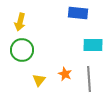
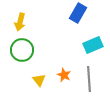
blue rectangle: rotated 66 degrees counterclockwise
cyan rectangle: rotated 24 degrees counterclockwise
orange star: moved 1 px left, 1 px down
yellow triangle: rotated 16 degrees counterclockwise
